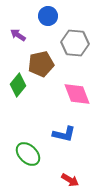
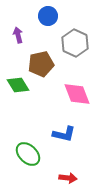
purple arrow: rotated 42 degrees clockwise
gray hexagon: rotated 20 degrees clockwise
green diamond: rotated 70 degrees counterclockwise
red arrow: moved 2 px left, 2 px up; rotated 24 degrees counterclockwise
